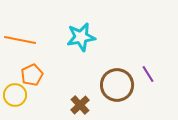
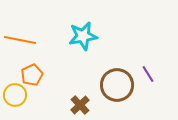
cyan star: moved 2 px right, 1 px up
